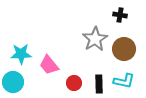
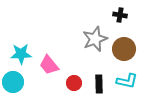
gray star: rotated 10 degrees clockwise
cyan L-shape: moved 3 px right
